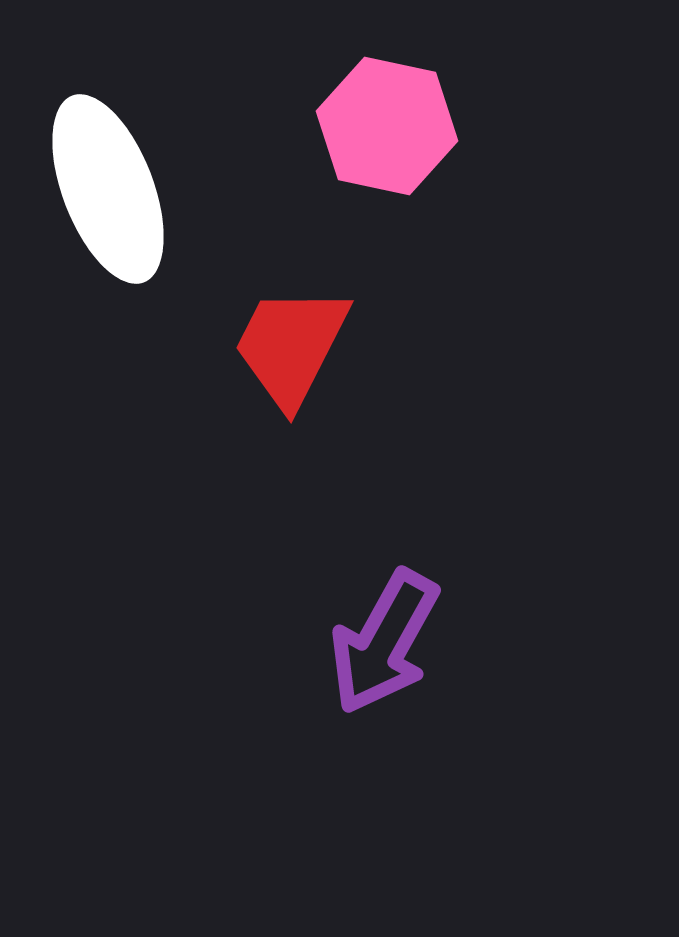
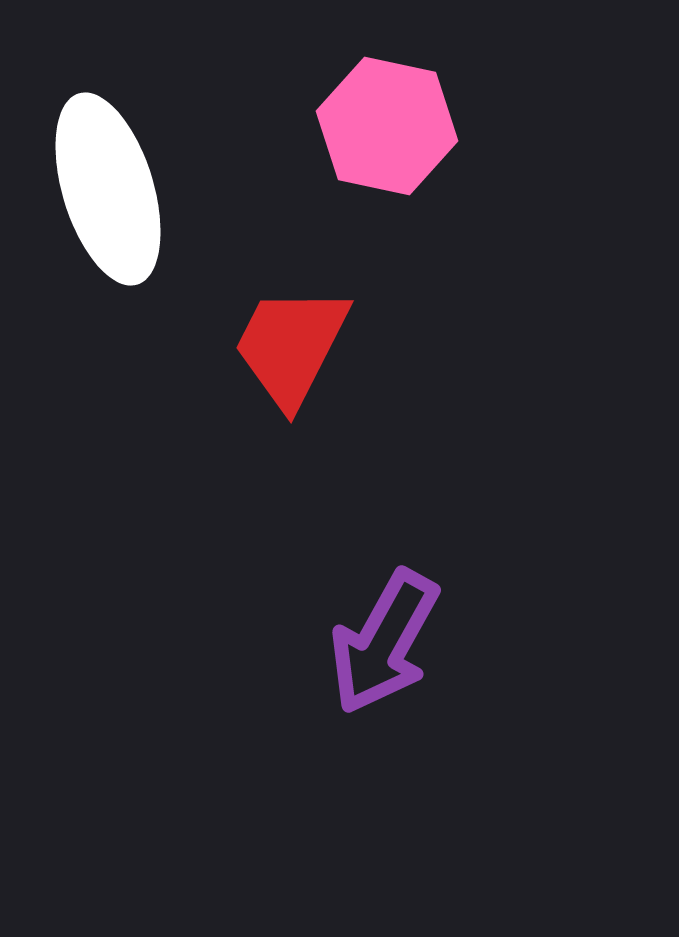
white ellipse: rotated 4 degrees clockwise
